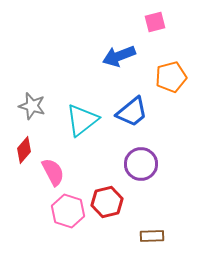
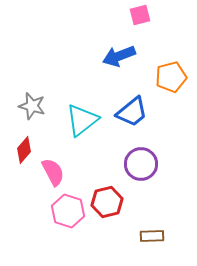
pink square: moved 15 px left, 7 px up
